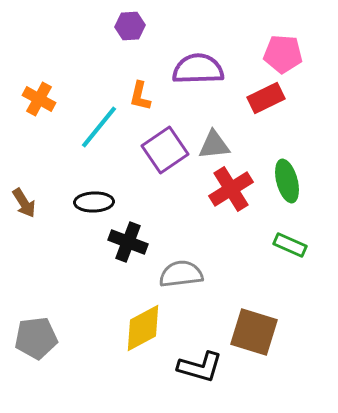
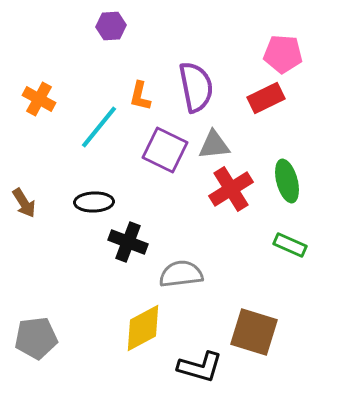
purple hexagon: moved 19 px left
purple semicircle: moved 2 px left, 18 px down; rotated 81 degrees clockwise
purple square: rotated 30 degrees counterclockwise
